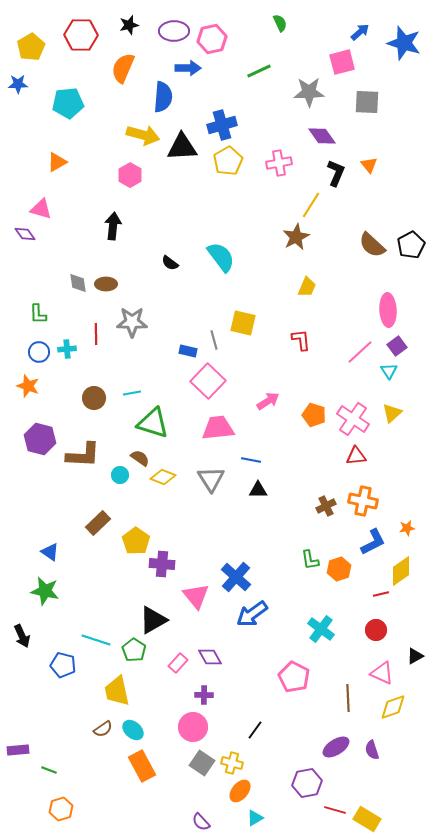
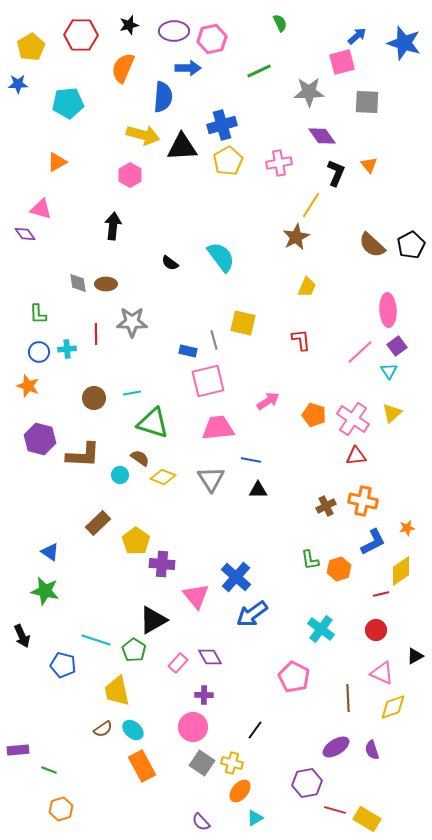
blue arrow at (360, 32): moved 3 px left, 4 px down
pink square at (208, 381): rotated 32 degrees clockwise
